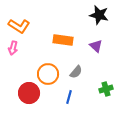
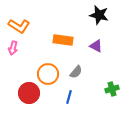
purple triangle: rotated 16 degrees counterclockwise
green cross: moved 6 px right
